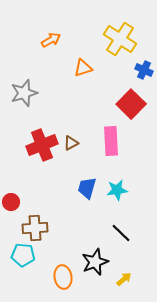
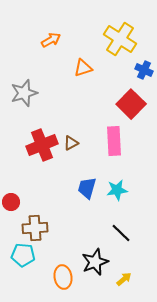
pink rectangle: moved 3 px right
